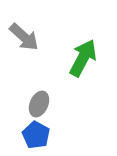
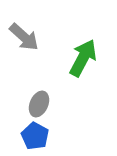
blue pentagon: moved 1 px left, 1 px down
